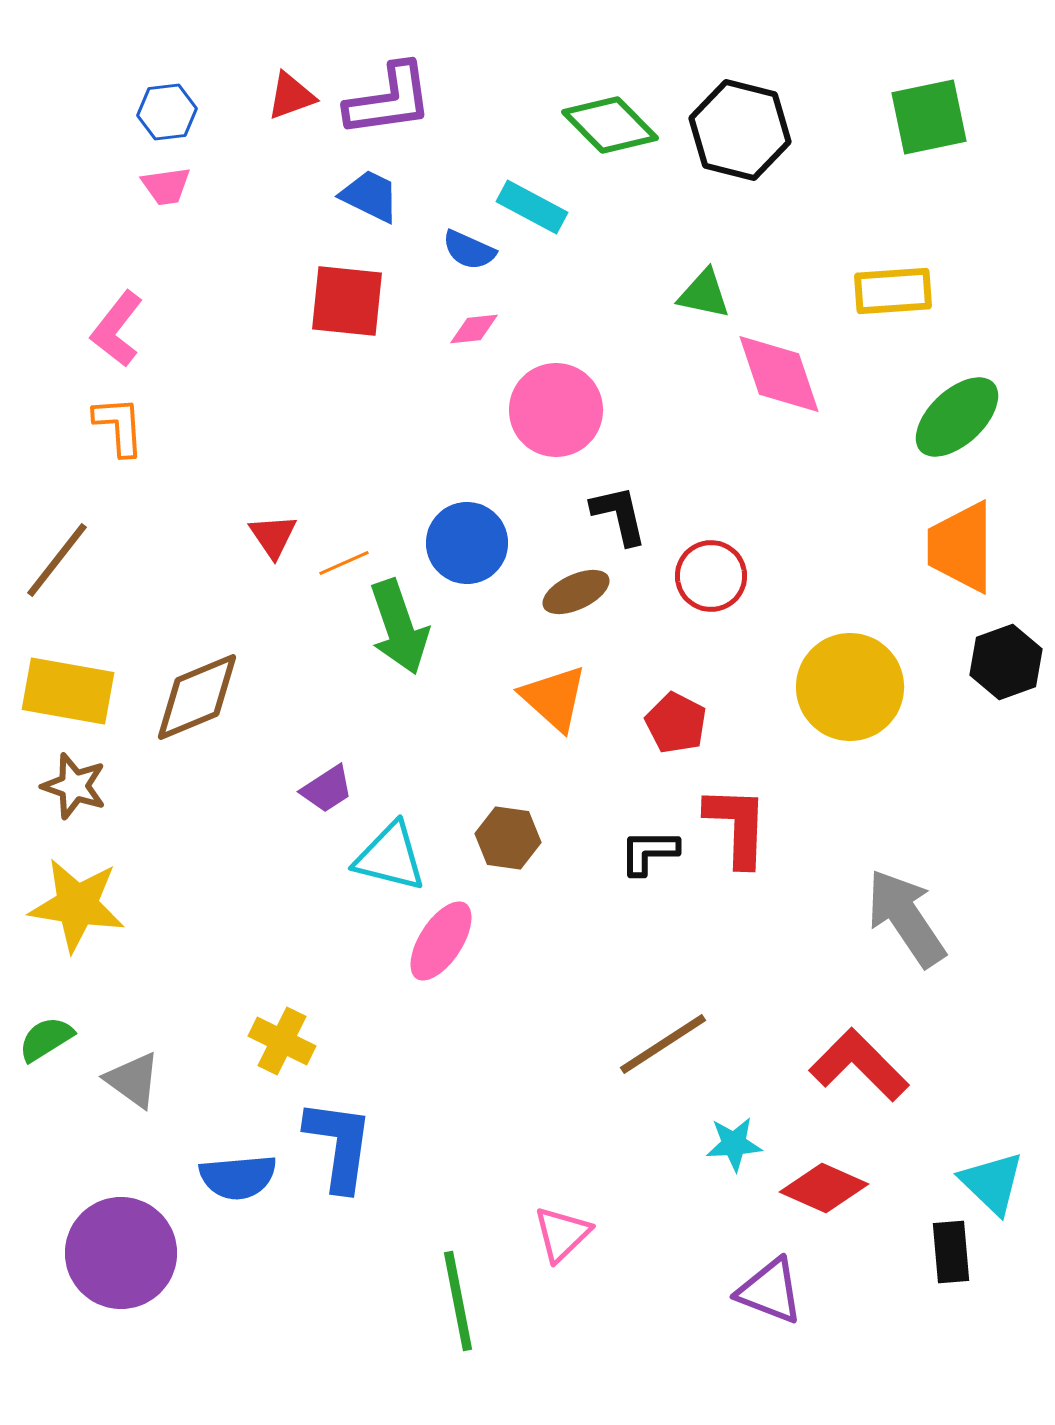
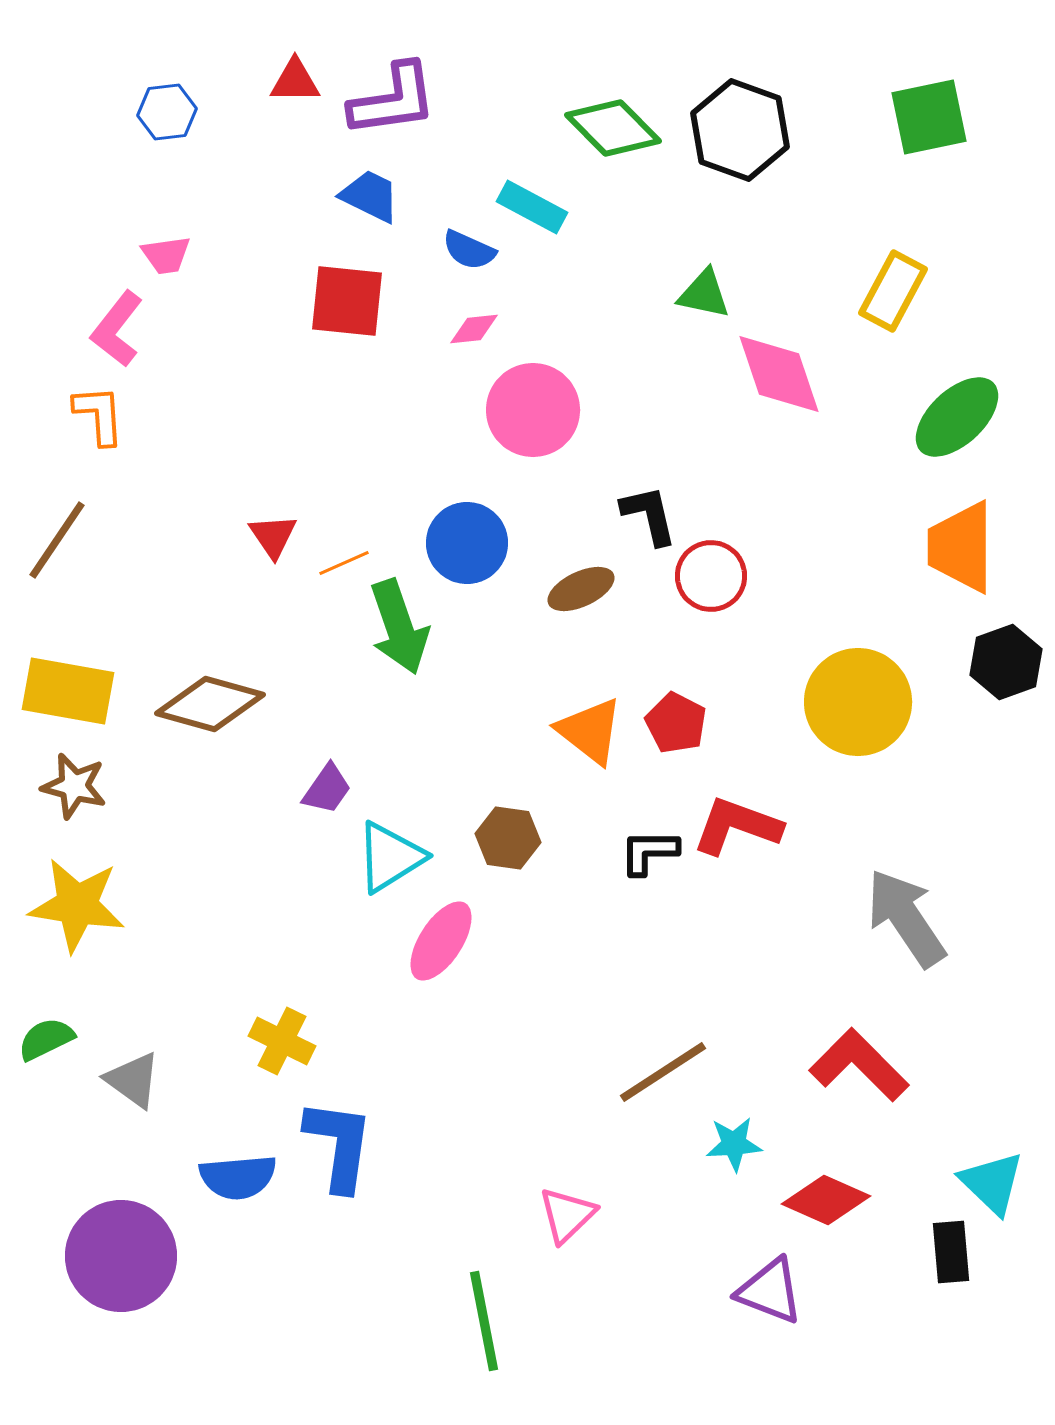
red triangle at (291, 96): moved 4 px right, 15 px up; rotated 20 degrees clockwise
purple L-shape at (389, 100): moved 4 px right
green diamond at (610, 125): moved 3 px right, 3 px down
black hexagon at (740, 130): rotated 6 degrees clockwise
pink trapezoid at (166, 186): moved 69 px down
yellow rectangle at (893, 291): rotated 58 degrees counterclockwise
pink circle at (556, 410): moved 23 px left
orange L-shape at (119, 426): moved 20 px left, 11 px up
black L-shape at (619, 515): moved 30 px right
brown line at (57, 560): moved 20 px up; rotated 4 degrees counterclockwise
brown ellipse at (576, 592): moved 5 px right, 3 px up
yellow circle at (850, 687): moved 8 px right, 15 px down
brown diamond at (197, 697): moved 13 px right, 7 px down; rotated 38 degrees clockwise
orange triangle at (554, 698): moved 36 px right, 33 px down; rotated 4 degrees counterclockwise
brown star at (74, 786): rotated 4 degrees counterclockwise
purple trapezoid at (327, 789): rotated 22 degrees counterclockwise
red L-shape at (737, 826): rotated 72 degrees counterclockwise
cyan triangle at (390, 857): rotated 46 degrees counterclockwise
green semicircle at (46, 1039): rotated 6 degrees clockwise
brown line at (663, 1044): moved 28 px down
red diamond at (824, 1188): moved 2 px right, 12 px down
pink triangle at (562, 1234): moved 5 px right, 19 px up
purple circle at (121, 1253): moved 3 px down
green line at (458, 1301): moved 26 px right, 20 px down
